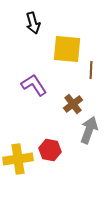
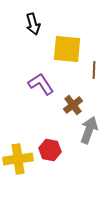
black arrow: moved 1 px down
brown line: moved 3 px right
purple L-shape: moved 7 px right, 1 px up
brown cross: moved 1 px down
